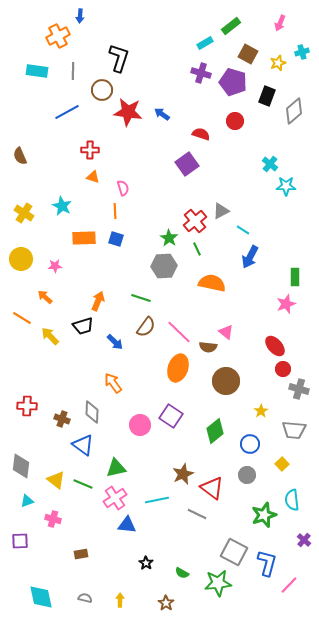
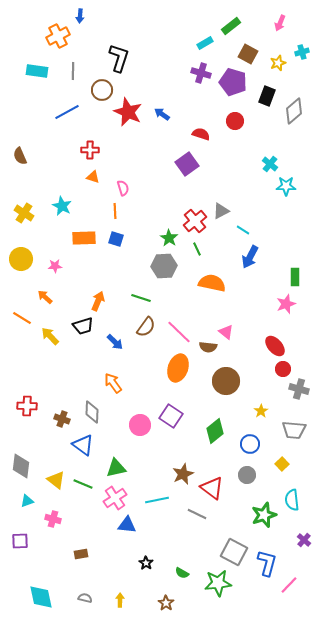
red star at (128, 112): rotated 16 degrees clockwise
